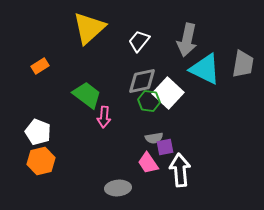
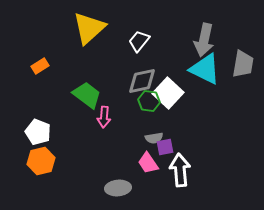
gray arrow: moved 17 px right
